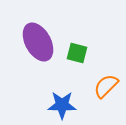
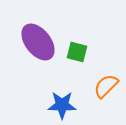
purple ellipse: rotated 9 degrees counterclockwise
green square: moved 1 px up
